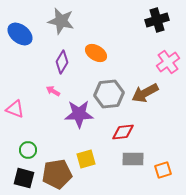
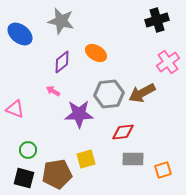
purple diamond: rotated 20 degrees clockwise
brown arrow: moved 3 px left
